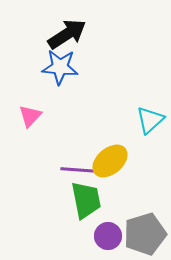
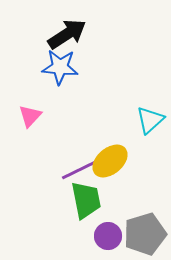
purple line: rotated 30 degrees counterclockwise
